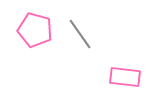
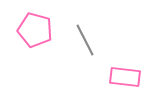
gray line: moved 5 px right, 6 px down; rotated 8 degrees clockwise
